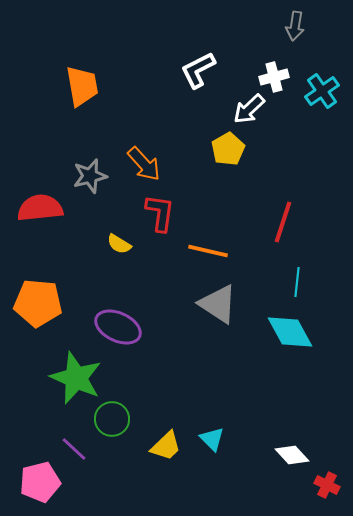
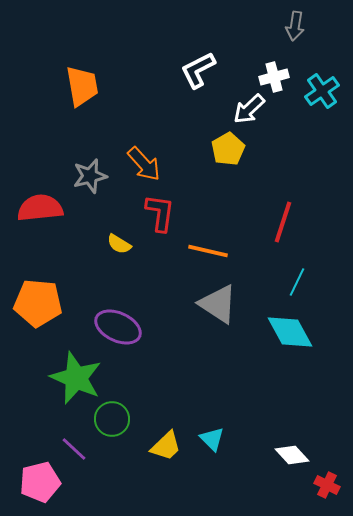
cyan line: rotated 20 degrees clockwise
